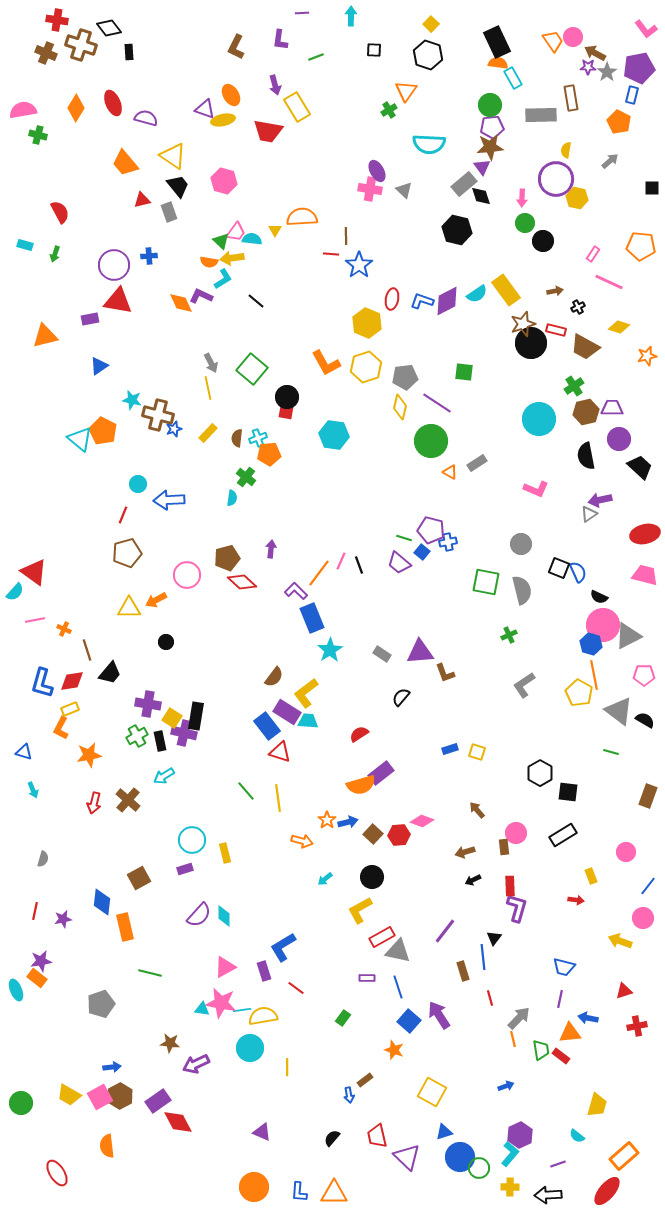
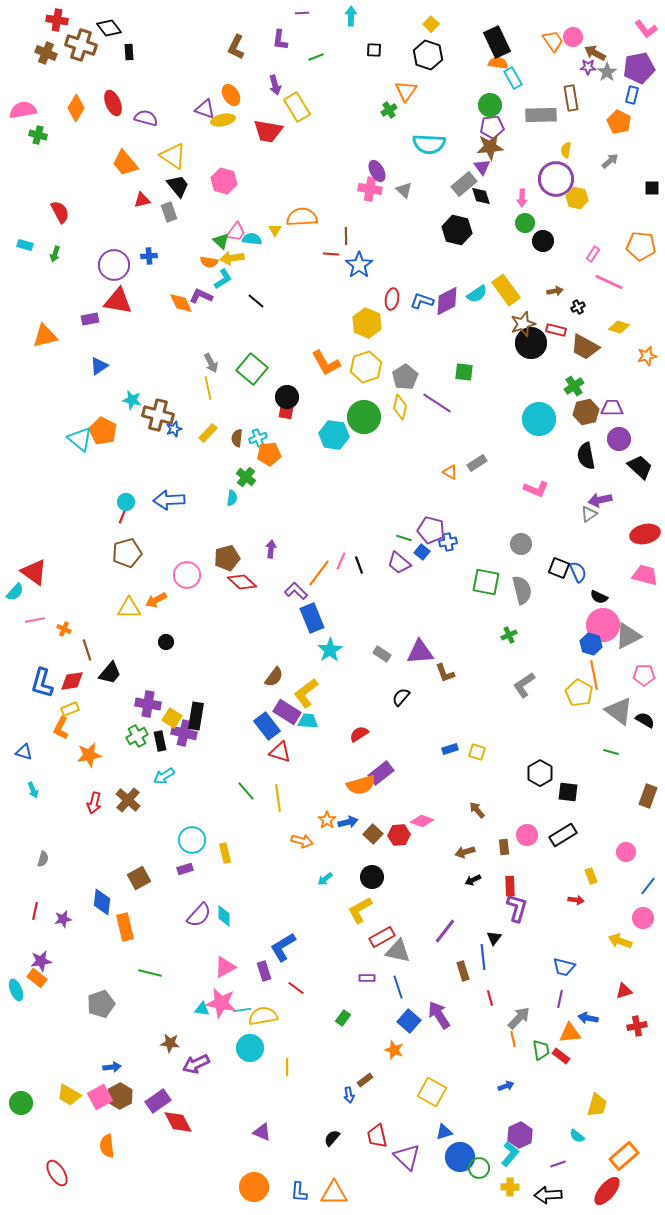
gray pentagon at (405, 377): rotated 25 degrees counterclockwise
green circle at (431, 441): moved 67 px left, 24 px up
cyan circle at (138, 484): moved 12 px left, 18 px down
pink circle at (516, 833): moved 11 px right, 2 px down
